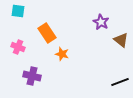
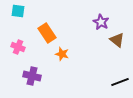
brown triangle: moved 4 px left
